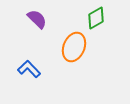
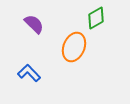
purple semicircle: moved 3 px left, 5 px down
blue L-shape: moved 4 px down
